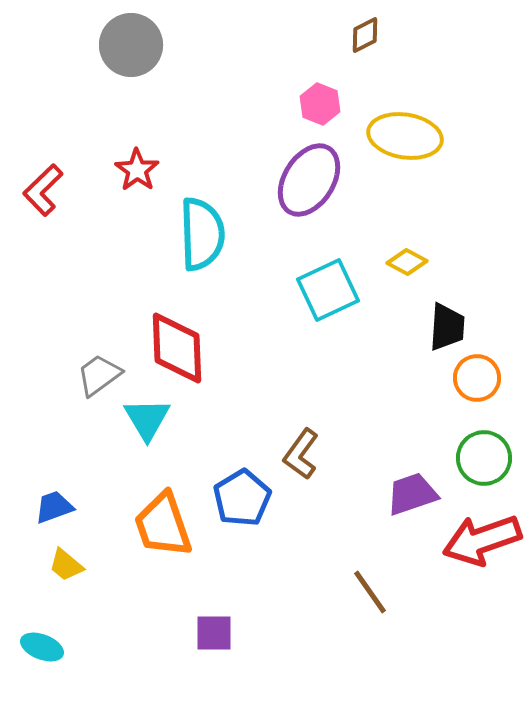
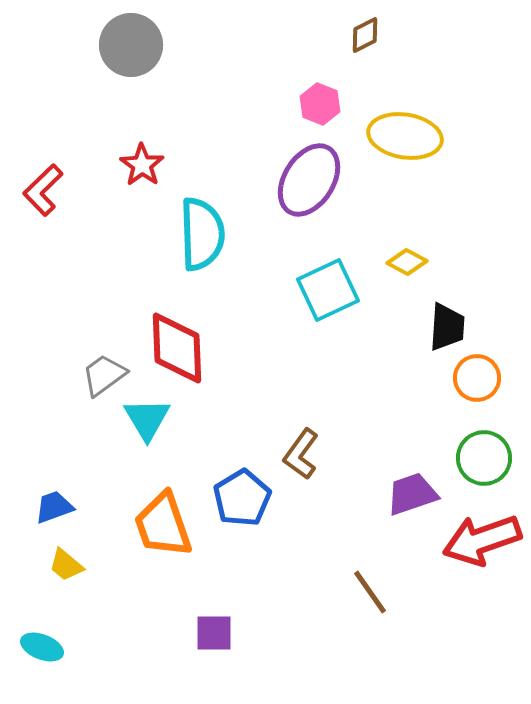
red star: moved 5 px right, 5 px up
gray trapezoid: moved 5 px right
